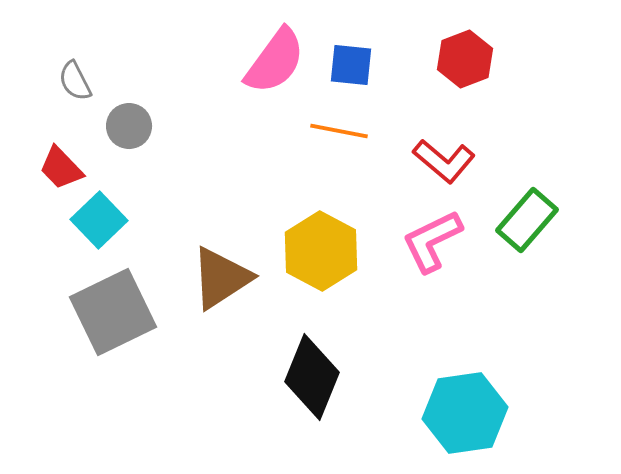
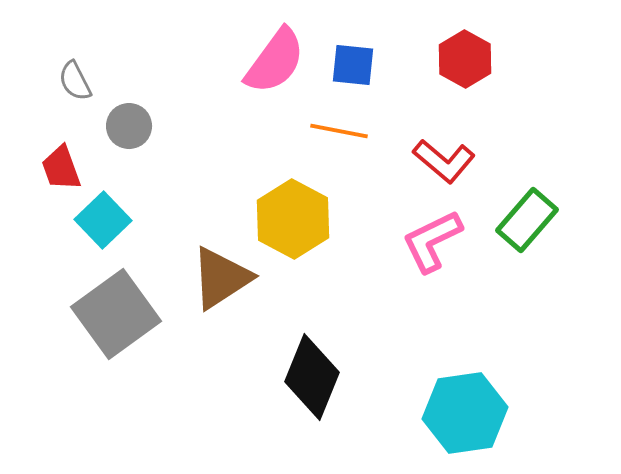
red hexagon: rotated 10 degrees counterclockwise
blue square: moved 2 px right
red trapezoid: rotated 24 degrees clockwise
cyan square: moved 4 px right
yellow hexagon: moved 28 px left, 32 px up
gray square: moved 3 px right, 2 px down; rotated 10 degrees counterclockwise
